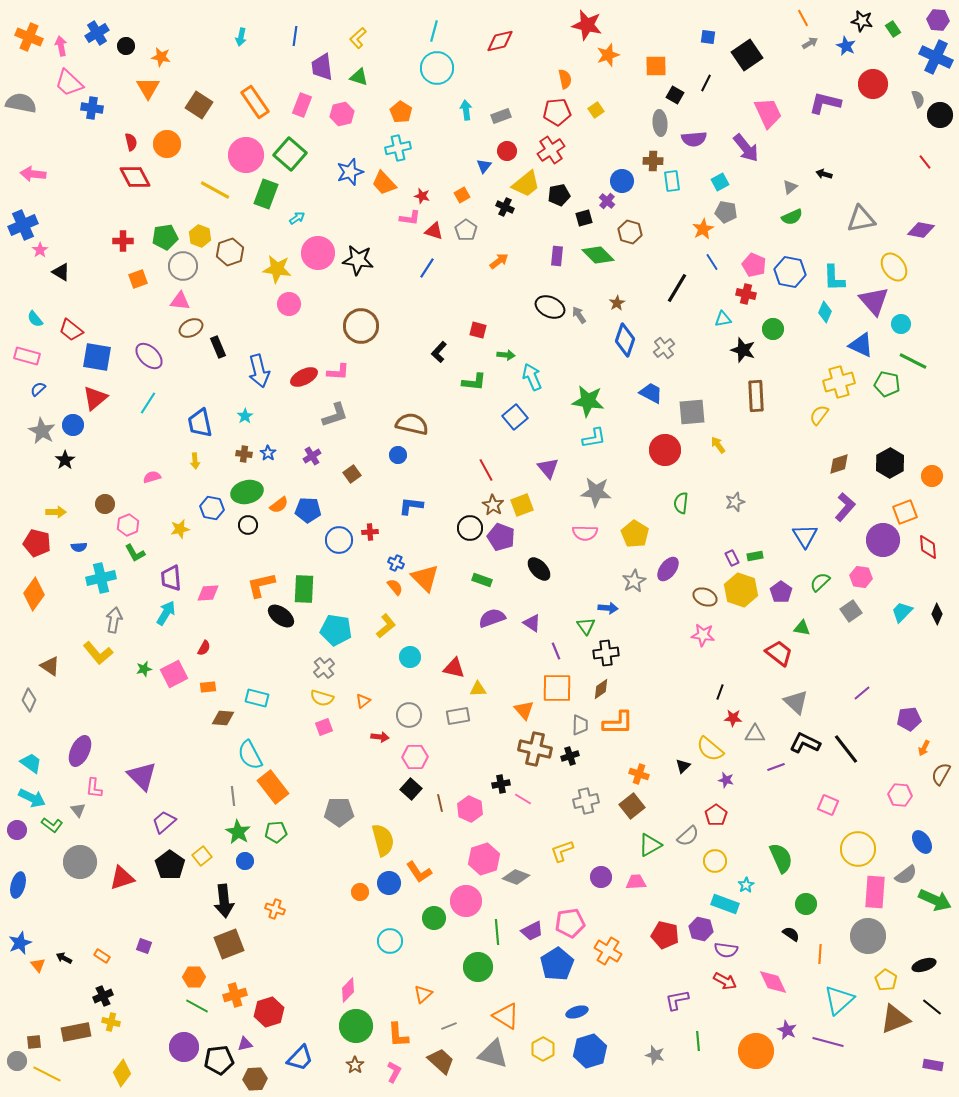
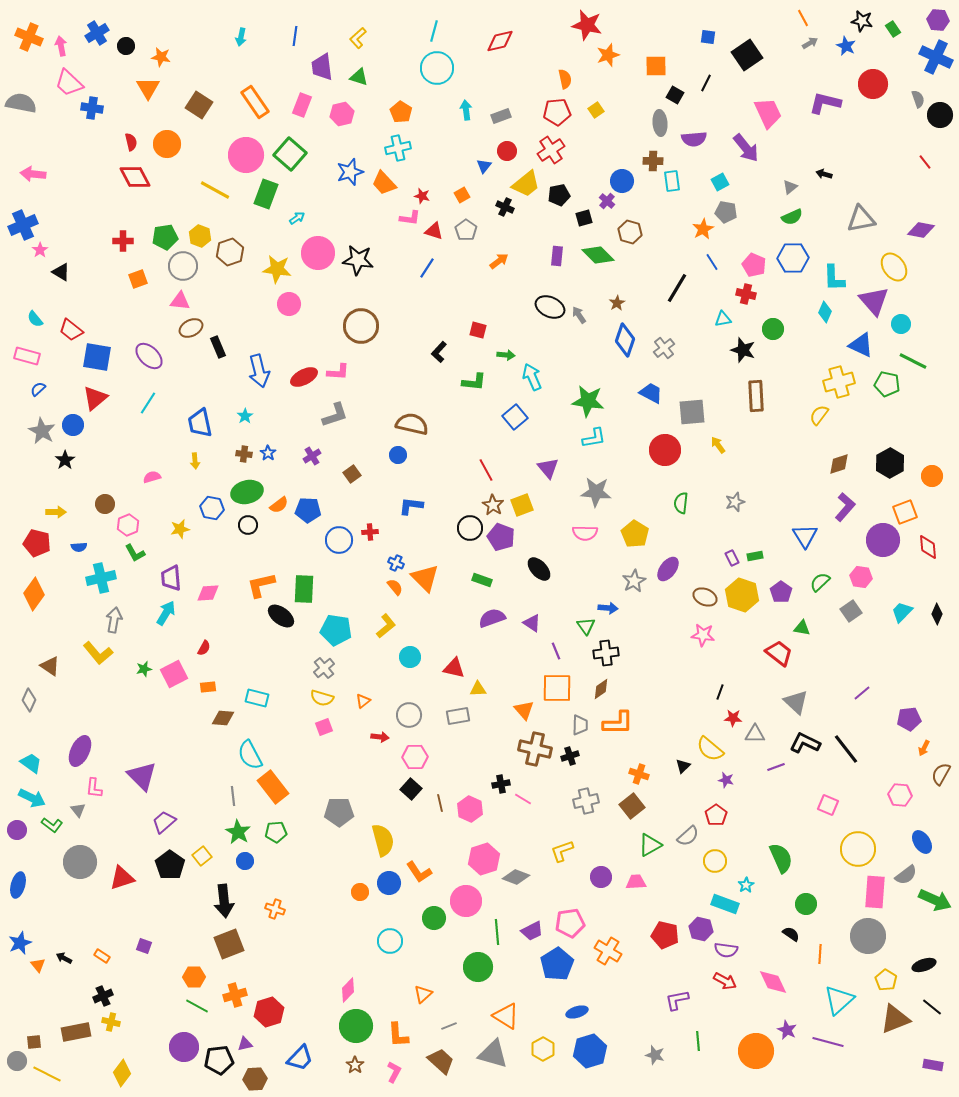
blue hexagon at (790, 272): moved 3 px right, 14 px up; rotated 12 degrees counterclockwise
yellow hexagon at (741, 590): moved 1 px right, 5 px down
